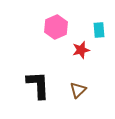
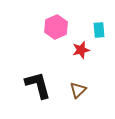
black L-shape: rotated 12 degrees counterclockwise
